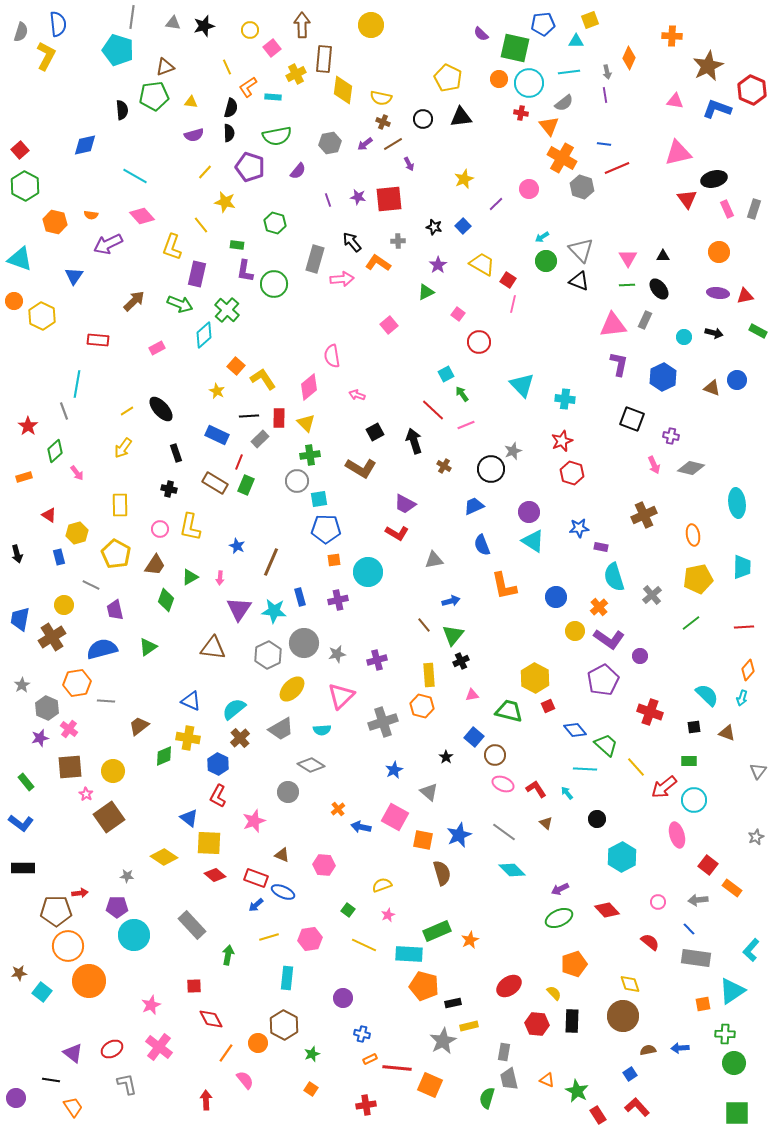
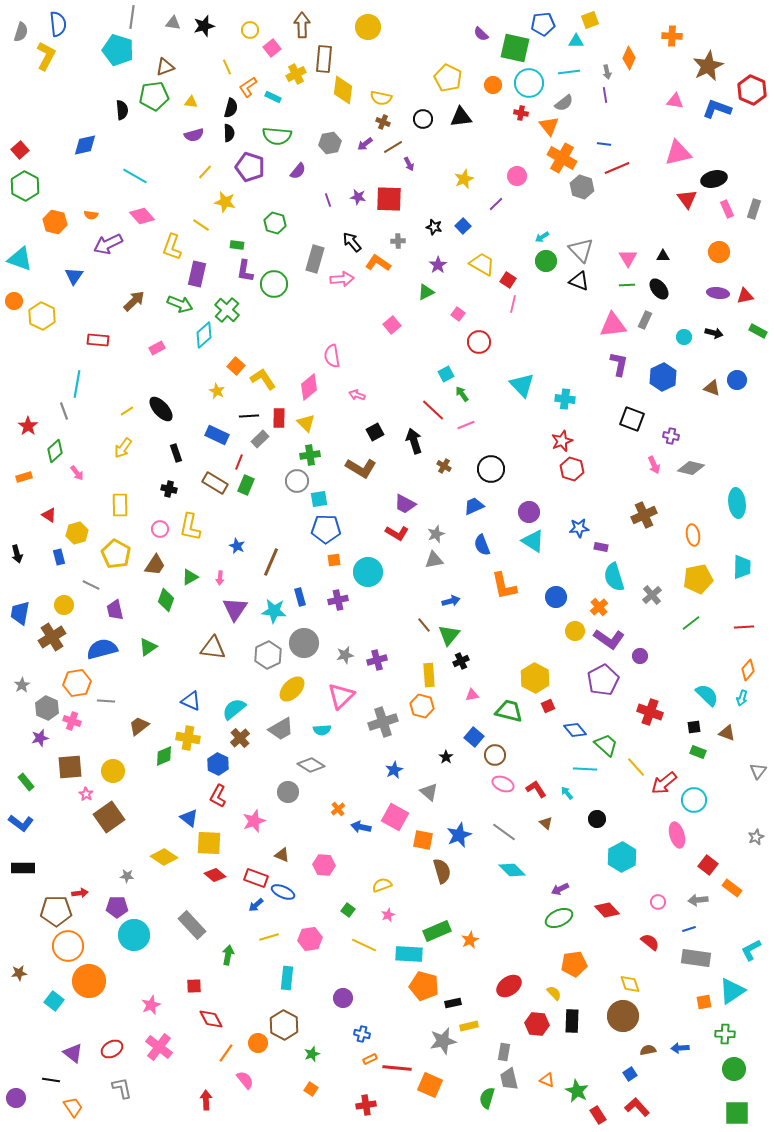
yellow circle at (371, 25): moved 3 px left, 2 px down
orange circle at (499, 79): moved 6 px left, 6 px down
cyan rectangle at (273, 97): rotated 21 degrees clockwise
green semicircle at (277, 136): rotated 16 degrees clockwise
brown line at (393, 144): moved 3 px down
pink circle at (529, 189): moved 12 px left, 13 px up
red square at (389, 199): rotated 8 degrees clockwise
yellow line at (201, 225): rotated 18 degrees counterclockwise
pink square at (389, 325): moved 3 px right
gray star at (513, 451): moved 77 px left, 83 px down
red hexagon at (572, 473): moved 4 px up
purple triangle at (239, 609): moved 4 px left
blue trapezoid at (20, 619): moved 6 px up
green triangle at (453, 635): moved 4 px left
gray star at (337, 654): moved 8 px right, 1 px down
pink cross at (69, 729): moved 3 px right, 8 px up; rotated 18 degrees counterclockwise
green rectangle at (689, 761): moved 9 px right, 9 px up; rotated 21 degrees clockwise
red arrow at (664, 787): moved 4 px up
brown semicircle at (442, 873): moved 2 px up
blue line at (689, 929): rotated 64 degrees counterclockwise
cyan L-shape at (751, 950): rotated 20 degrees clockwise
orange pentagon at (574, 964): rotated 10 degrees clockwise
cyan square at (42, 992): moved 12 px right, 9 px down
orange square at (703, 1004): moved 1 px right, 2 px up
gray star at (443, 1041): rotated 16 degrees clockwise
green circle at (734, 1063): moved 6 px down
gray L-shape at (127, 1084): moved 5 px left, 4 px down
